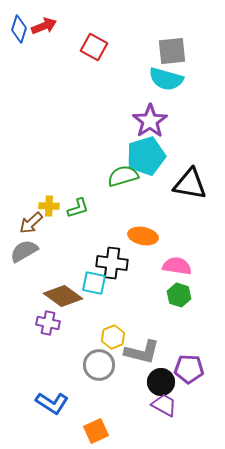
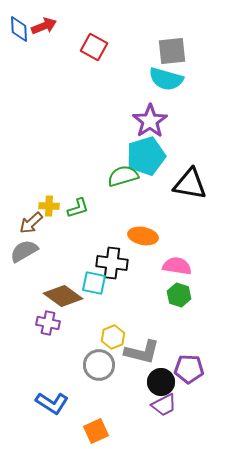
blue diamond: rotated 20 degrees counterclockwise
purple trapezoid: rotated 124 degrees clockwise
